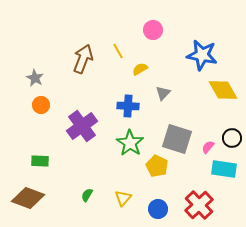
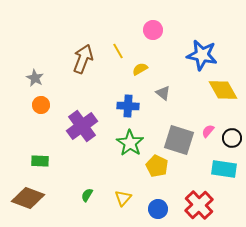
gray triangle: rotated 35 degrees counterclockwise
gray square: moved 2 px right, 1 px down
pink semicircle: moved 16 px up
